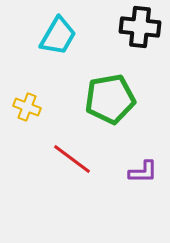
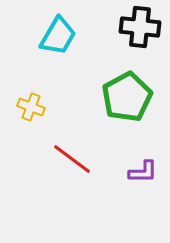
green pentagon: moved 17 px right, 2 px up; rotated 18 degrees counterclockwise
yellow cross: moved 4 px right
